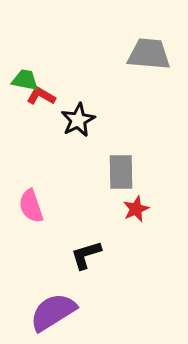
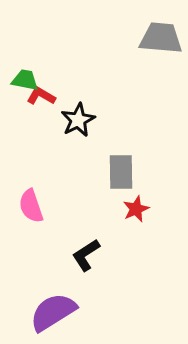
gray trapezoid: moved 12 px right, 16 px up
black L-shape: rotated 16 degrees counterclockwise
